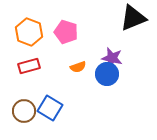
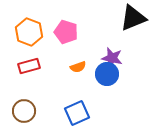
blue square: moved 27 px right, 5 px down; rotated 35 degrees clockwise
